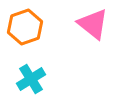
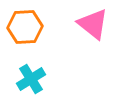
orange hexagon: rotated 16 degrees clockwise
